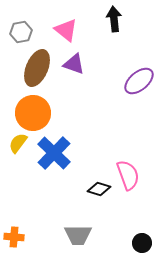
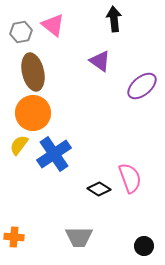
pink triangle: moved 13 px left, 5 px up
purple triangle: moved 26 px right, 3 px up; rotated 15 degrees clockwise
brown ellipse: moved 4 px left, 4 px down; rotated 36 degrees counterclockwise
purple ellipse: moved 3 px right, 5 px down
yellow semicircle: moved 1 px right, 2 px down
blue cross: moved 1 px down; rotated 12 degrees clockwise
pink semicircle: moved 2 px right, 3 px down
black diamond: rotated 15 degrees clockwise
gray trapezoid: moved 1 px right, 2 px down
black circle: moved 2 px right, 3 px down
